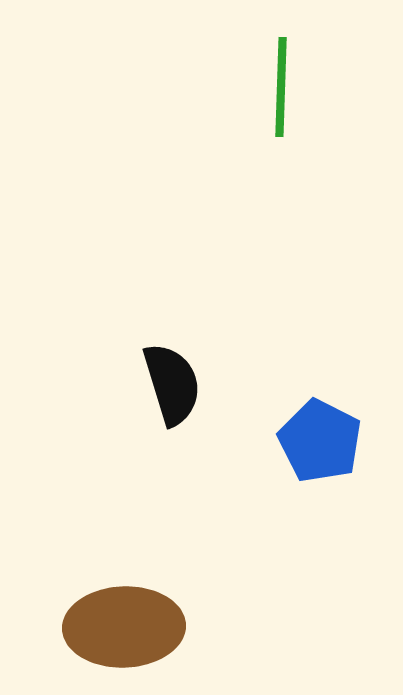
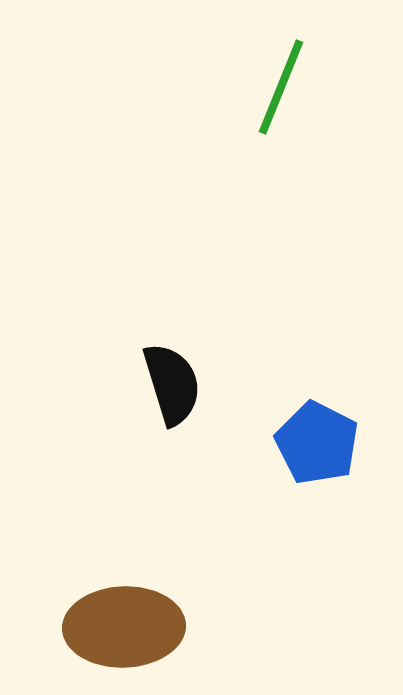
green line: rotated 20 degrees clockwise
blue pentagon: moved 3 px left, 2 px down
